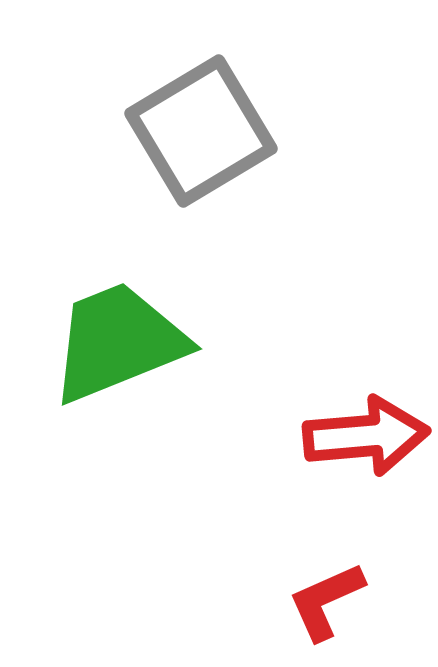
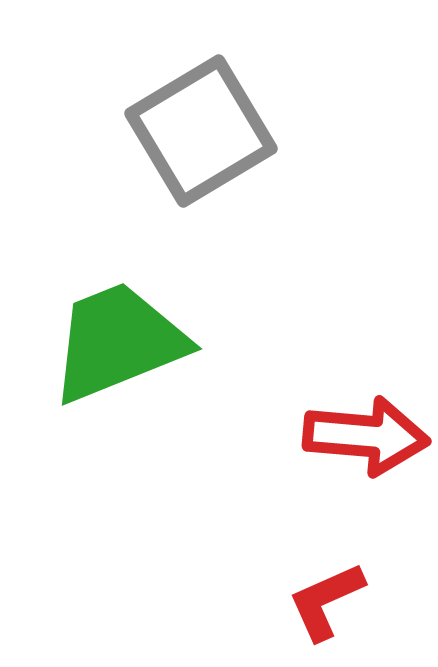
red arrow: rotated 10 degrees clockwise
